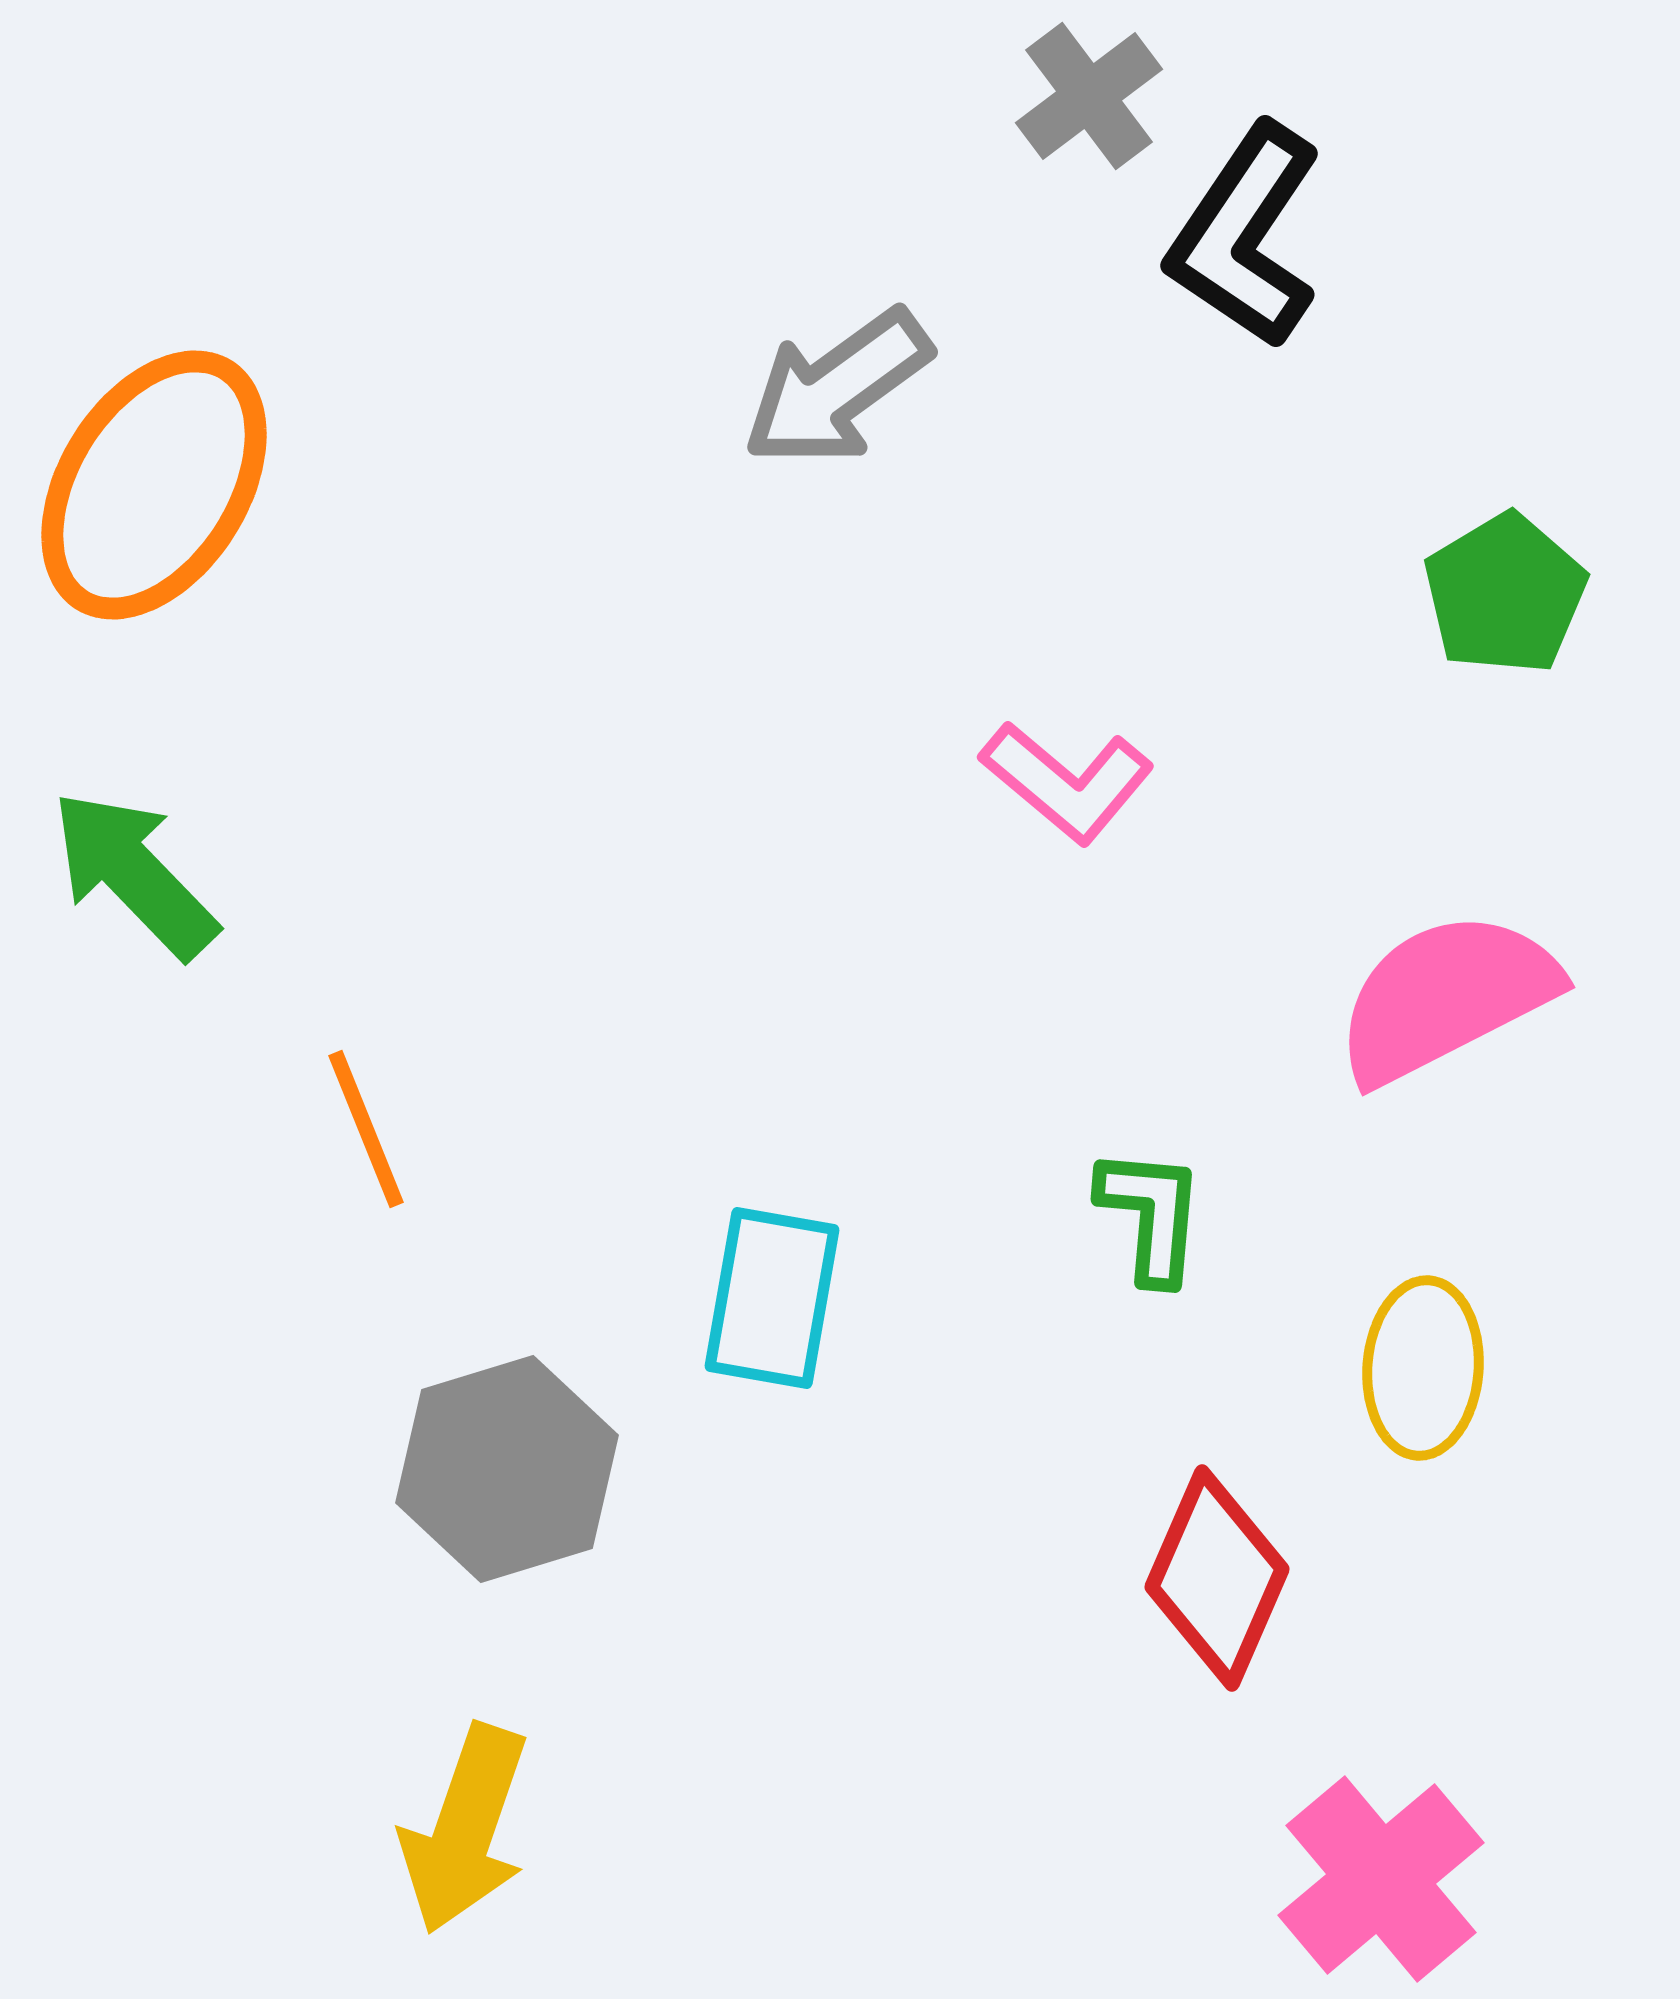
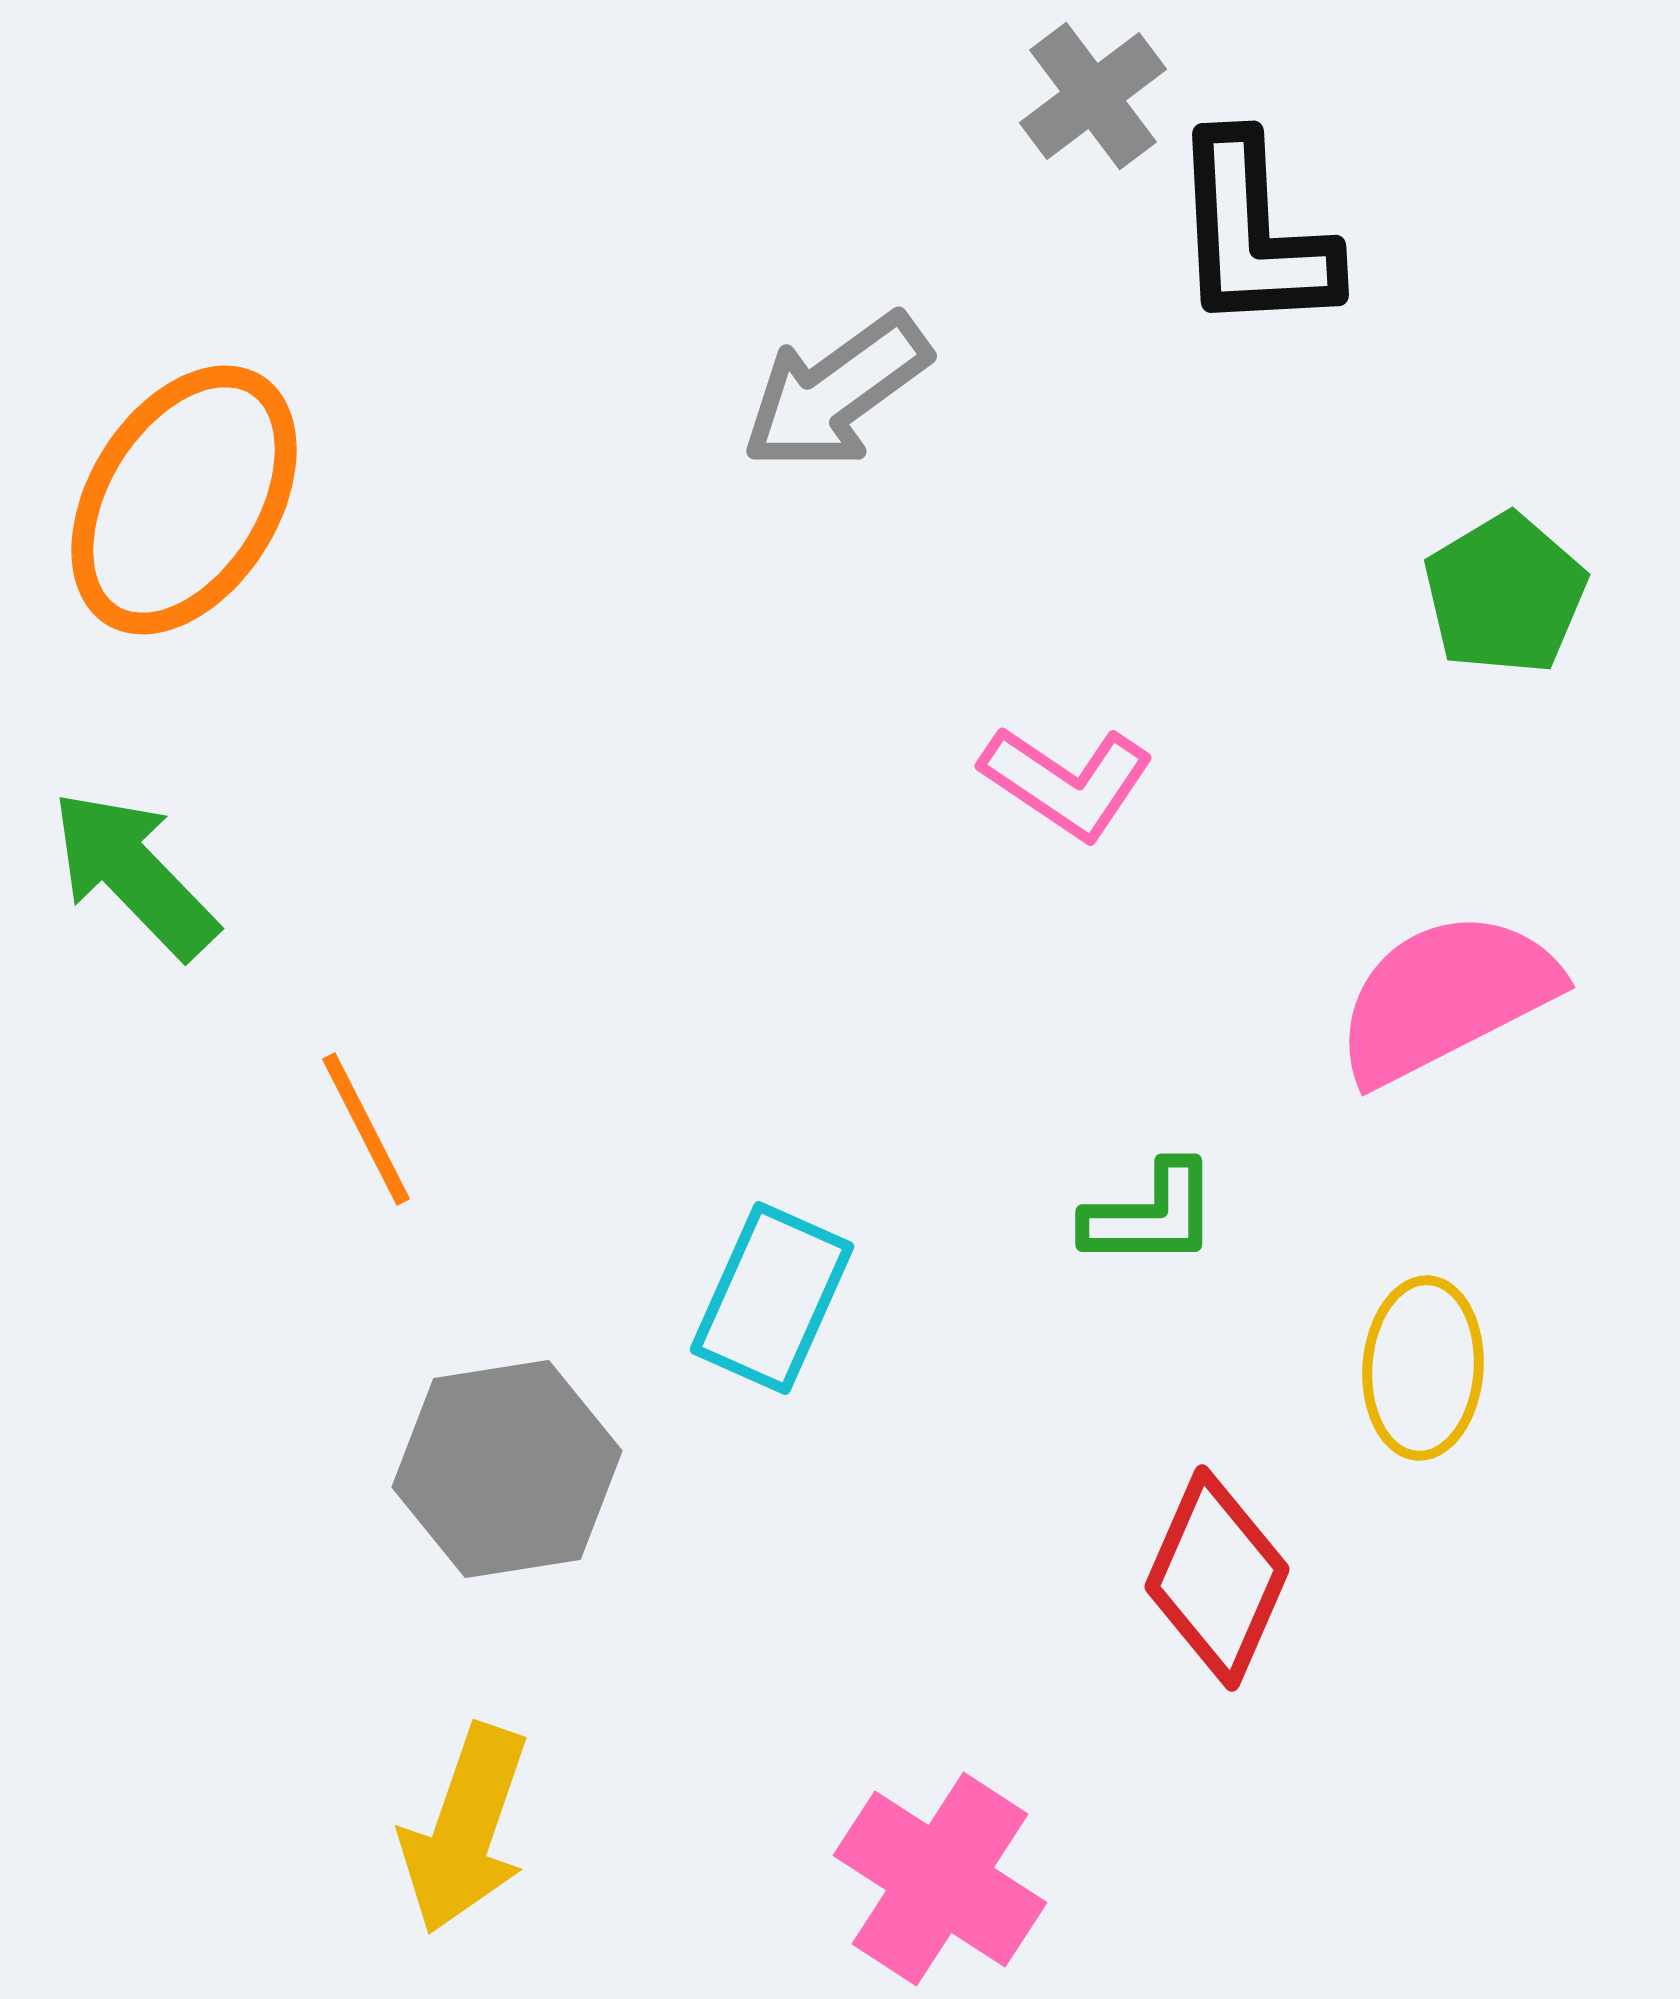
gray cross: moved 4 px right
black L-shape: moved 8 px right, 2 px up; rotated 37 degrees counterclockwise
gray arrow: moved 1 px left, 4 px down
orange ellipse: moved 30 px right, 15 px down
pink L-shape: rotated 6 degrees counterclockwise
orange line: rotated 5 degrees counterclockwise
green L-shape: rotated 85 degrees clockwise
cyan rectangle: rotated 14 degrees clockwise
gray hexagon: rotated 8 degrees clockwise
pink cross: moved 441 px left; rotated 17 degrees counterclockwise
